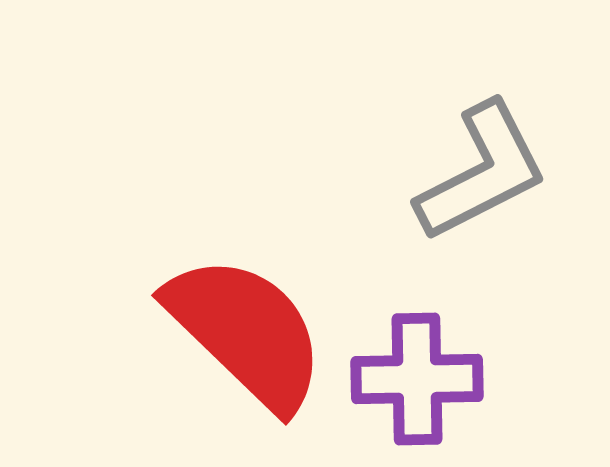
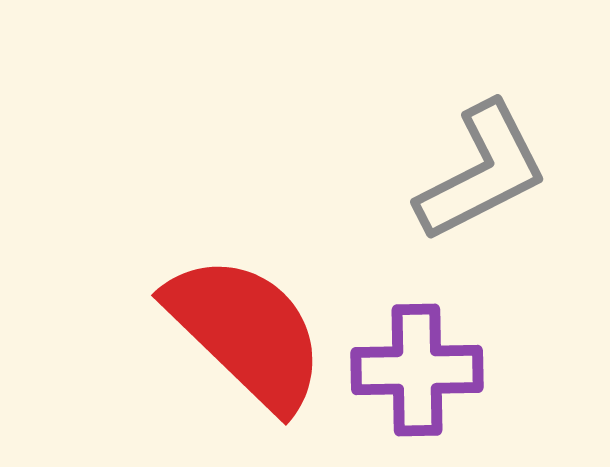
purple cross: moved 9 px up
